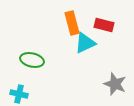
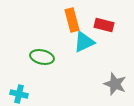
orange rectangle: moved 3 px up
cyan triangle: moved 1 px left, 1 px up
green ellipse: moved 10 px right, 3 px up
